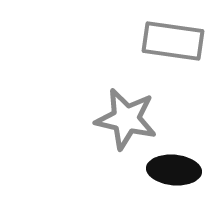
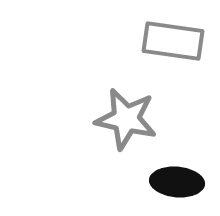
black ellipse: moved 3 px right, 12 px down
